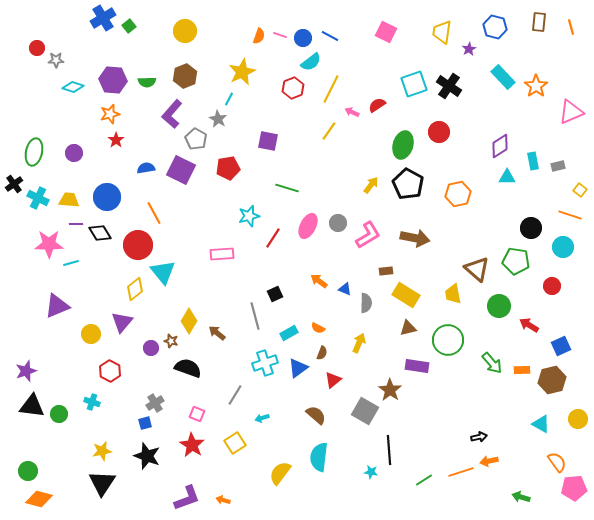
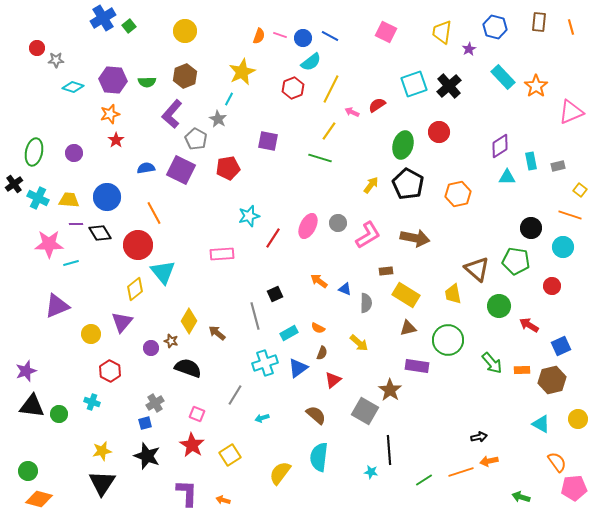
black cross at (449, 86): rotated 15 degrees clockwise
cyan rectangle at (533, 161): moved 2 px left
green line at (287, 188): moved 33 px right, 30 px up
yellow arrow at (359, 343): rotated 108 degrees clockwise
yellow square at (235, 443): moved 5 px left, 12 px down
purple L-shape at (187, 498): moved 5 px up; rotated 68 degrees counterclockwise
